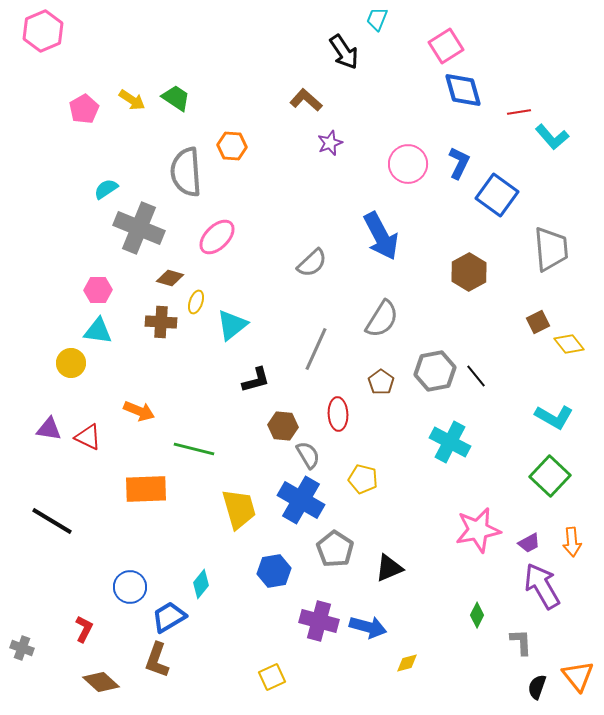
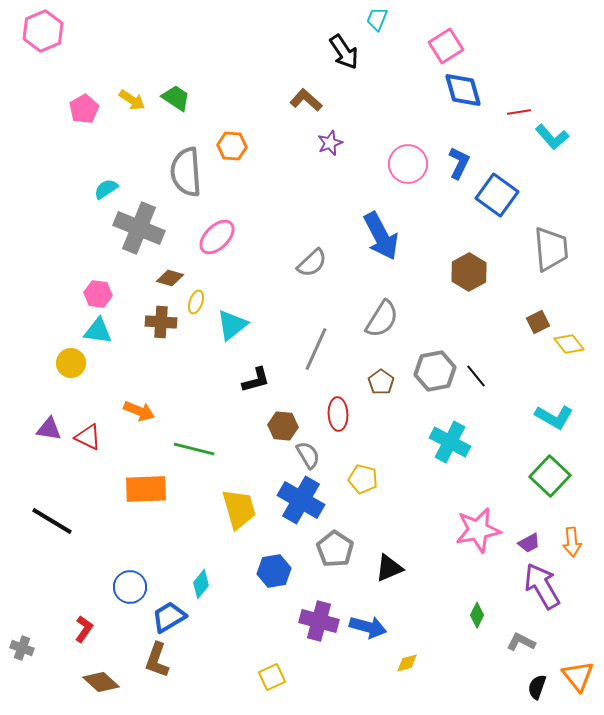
pink hexagon at (98, 290): moved 4 px down; rotated 8 degrees clockwise
red L-shape at (84, 629): rotated 8 degrees clockwise
gray L-shape at (521, 642): rotated 60 degrees counterclockwise
